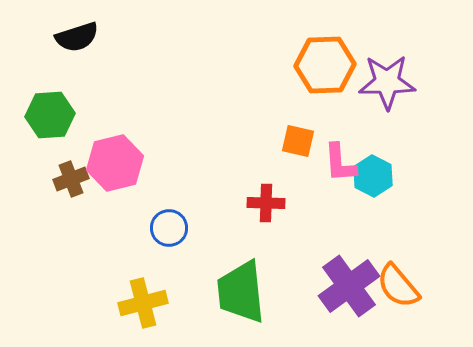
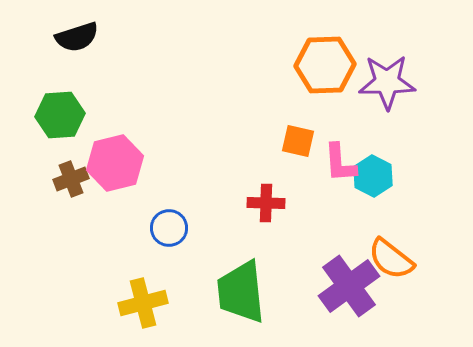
green hexagon: moved 10 px right
orange semicircle: moved 7 px left, 27 px up; rotated 12 degrees counterclockwise
